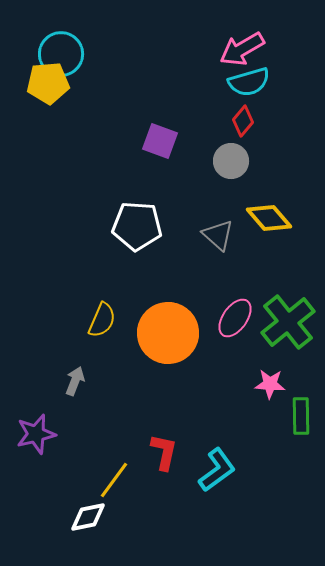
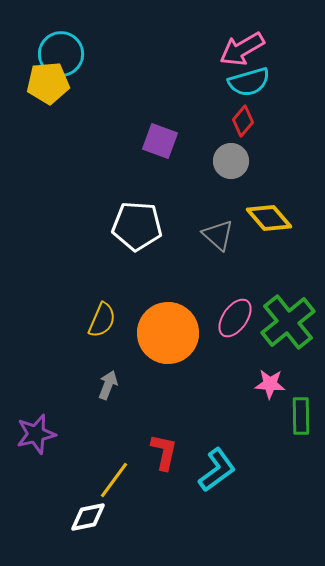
gray arrow: moved 33 px right, 4 px down
